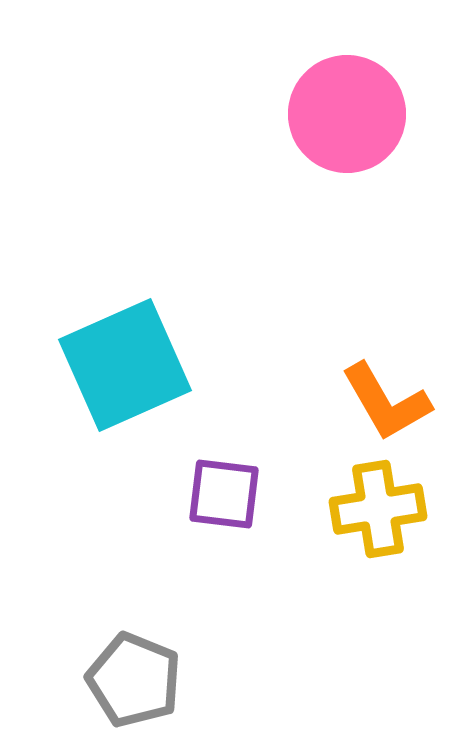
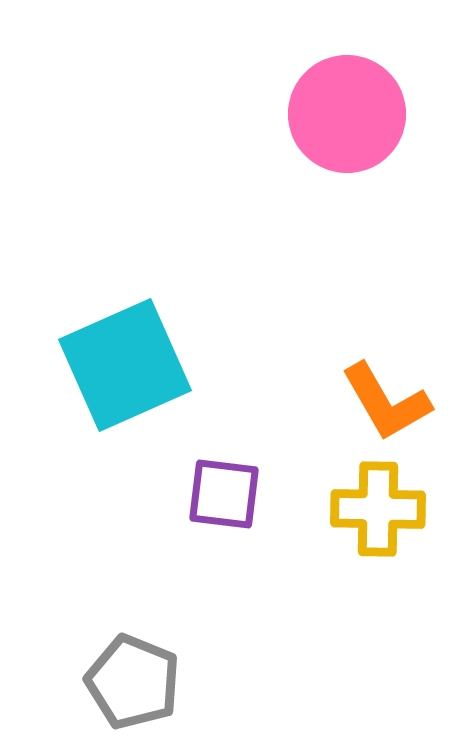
yellow cross: rotated 10 degrees clockwise
gray pentagon: moved 1 px left, 2 px down
